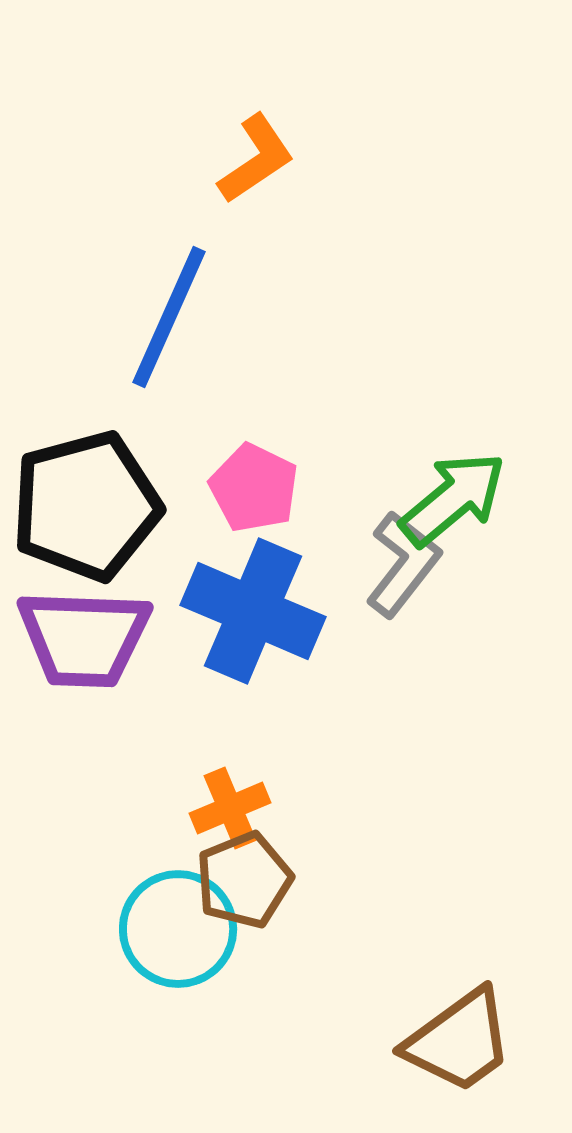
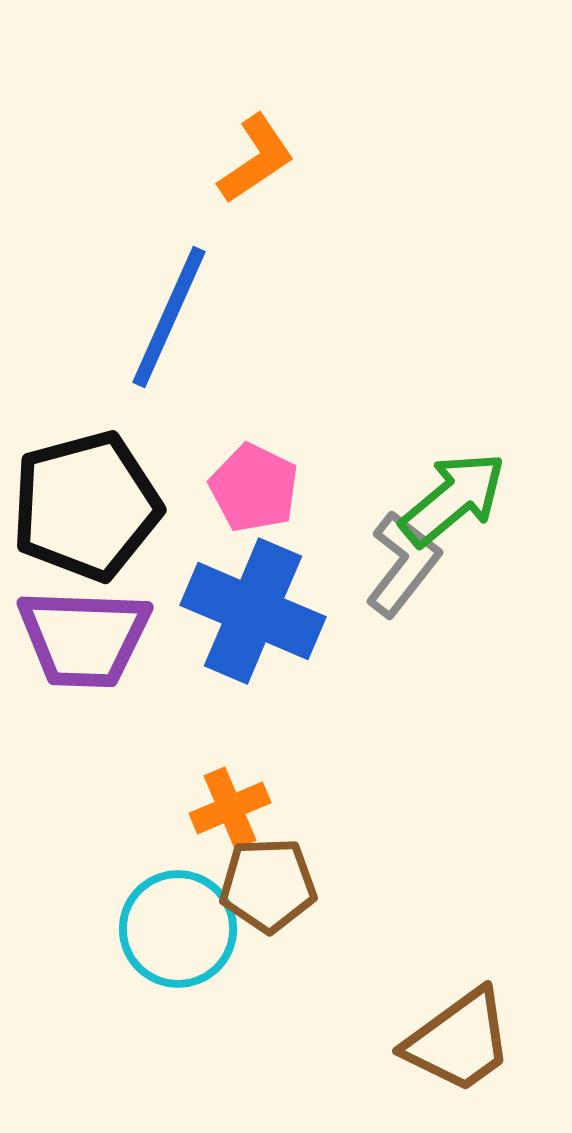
brown pentagon: moved 24 px right, 5 px down; rotated 20 degrees clockwise
